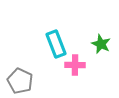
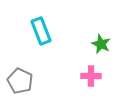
cyan rectangle: moved 15 px left, 13 px up
pink cross: moved 16 px right, 11 px down
